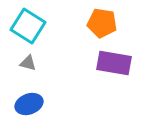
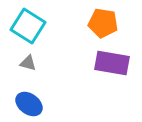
orange pentagon: moved 1 px right
purple rectangle: moved 2 px left
blue ellipse: rotated 56 degrees clockwise
